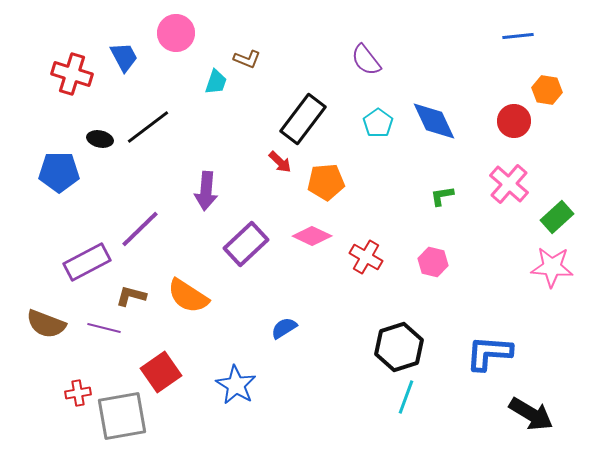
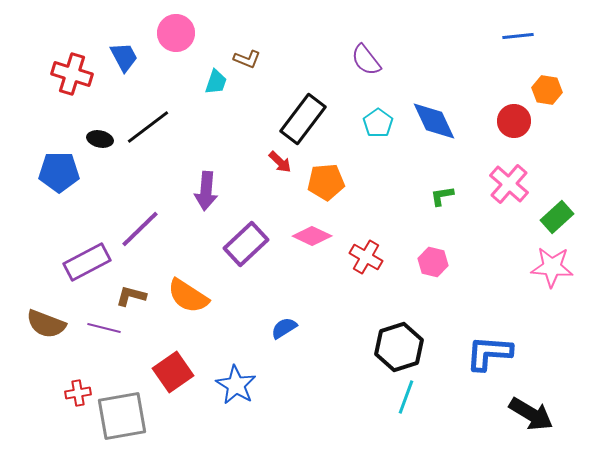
red square at (161, 372): moved 12 px right
